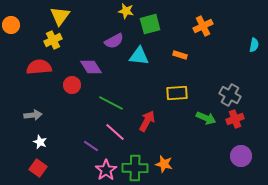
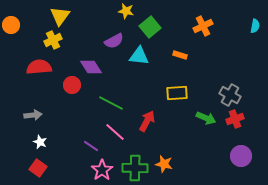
green square: moved 3 px down; rotated 25 degrees counterclockwise
cyan semicircle: moved 1 px right, 19 px up
pink star: moved 4 px left
